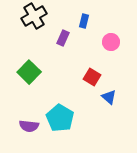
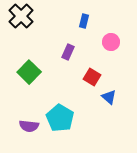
black cross: moved 13 px left; rotated 15 degrees counterclockwise
purple rectangle: moved 5 px right, 14 px down
